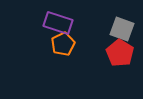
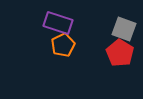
gray square: moved 2 px right
orange pentagon: moved 1 px down
